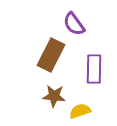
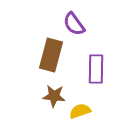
brown rectangle: rotated 12 degrees counterclockwise
purple rectangle: moved 2 px right
